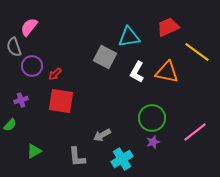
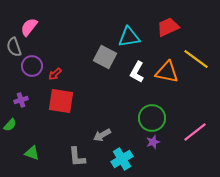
yellow line: moved 1 px left, 7 px down
green triangle: moved 2 px left, 2 px down; rotated 49 degrees clockwise
